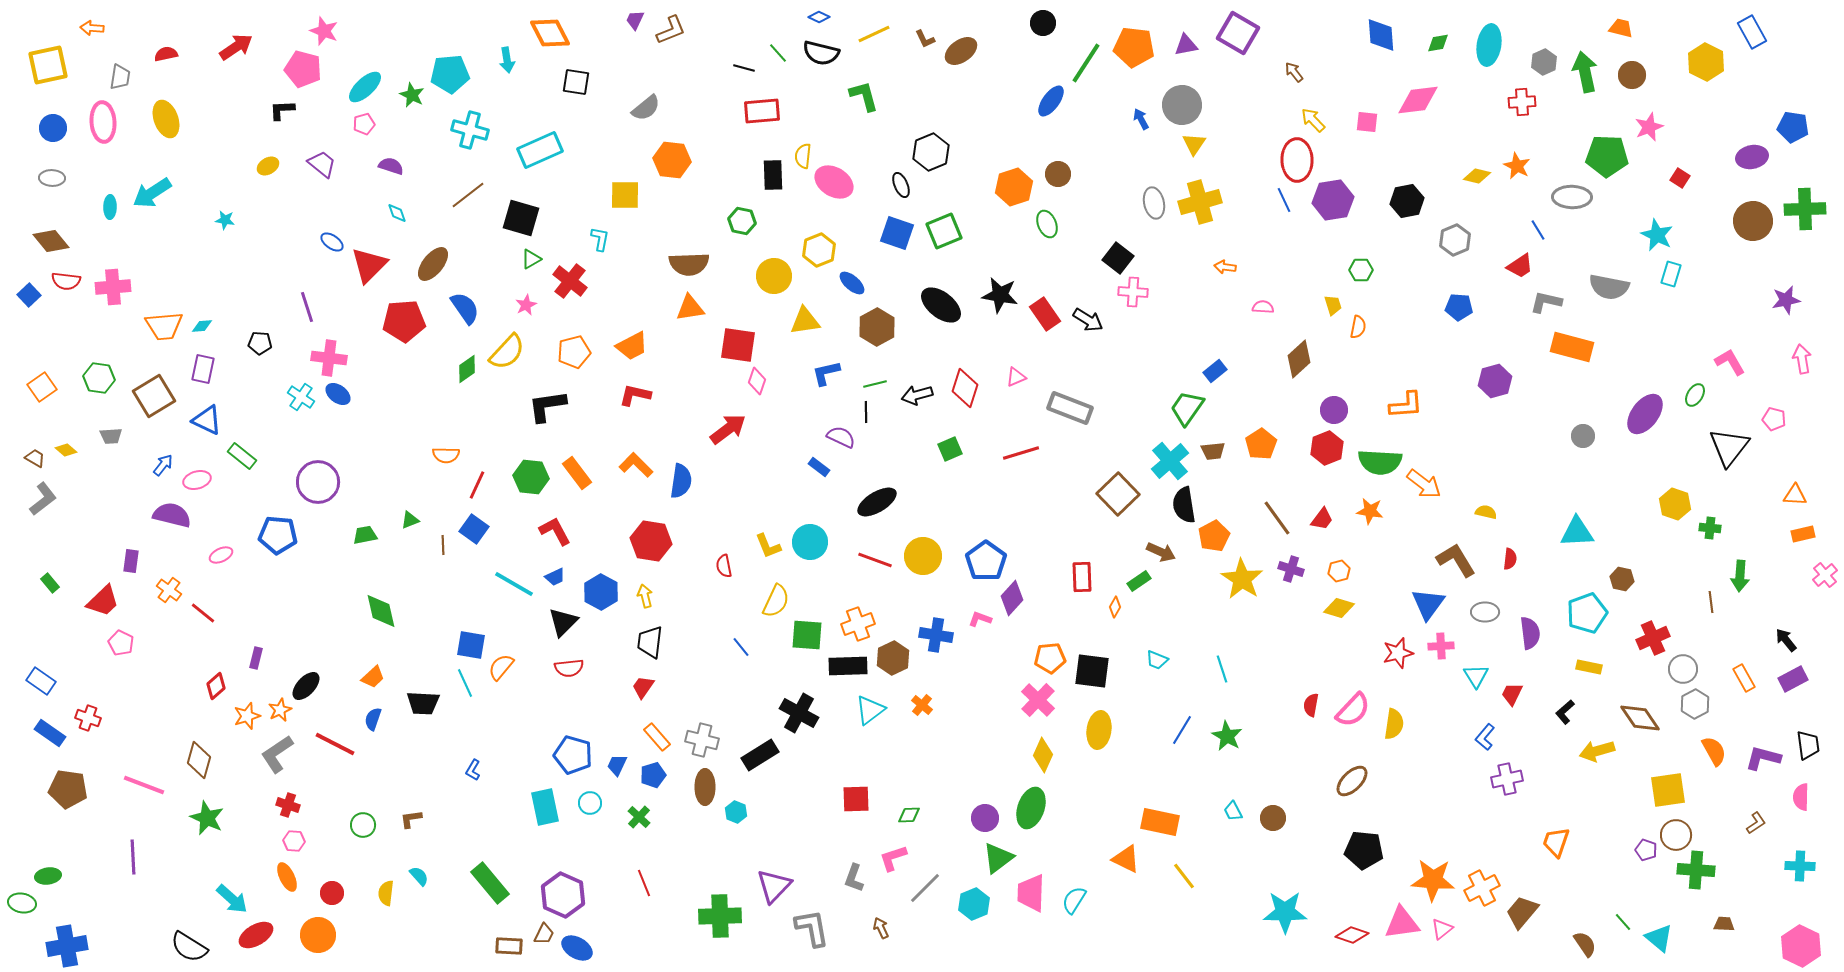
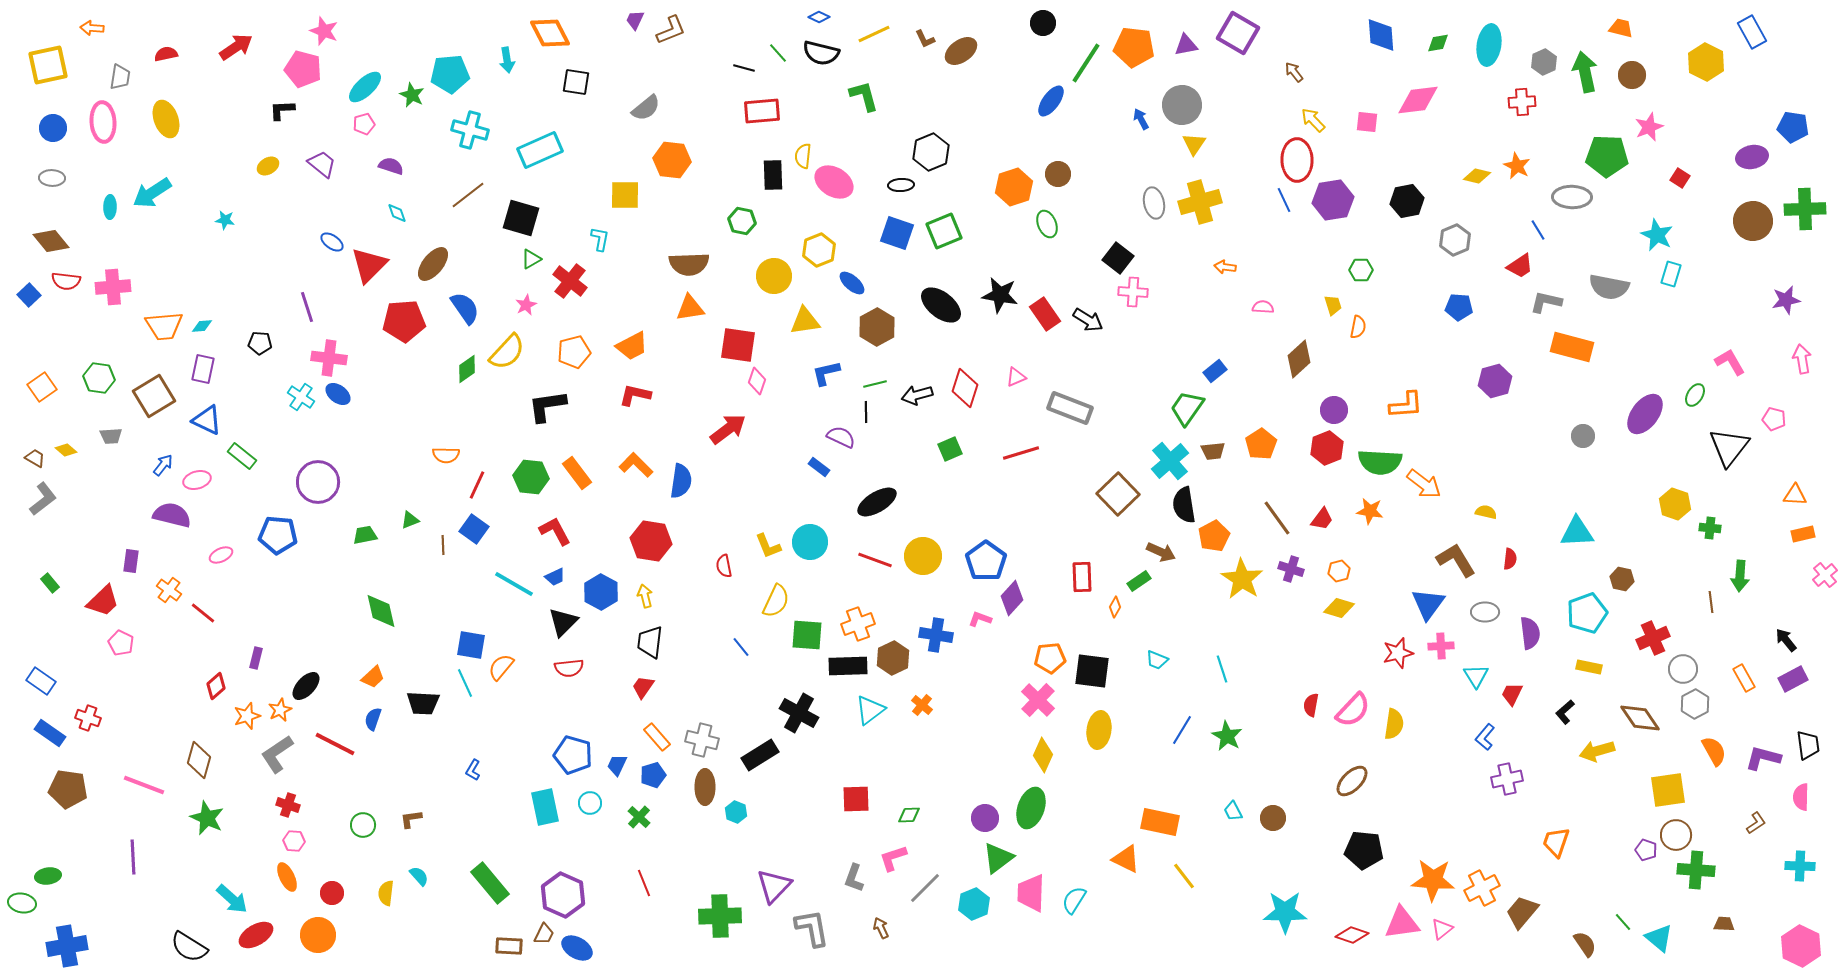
black ellipse at (901, 185): rotated 70 degrees counterclockwise
